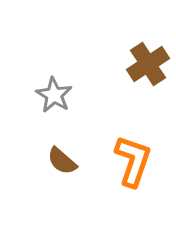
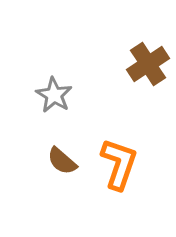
orange L-shape: moved 14 px left, 3 px down
